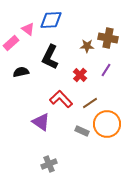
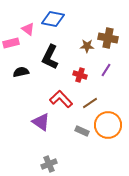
blue diamond: moved 2 px right, 1 px up; rotated 15 degrees clockwise
pink rectangle: rotated 28 degrees clockwise
red cross: rotated 24 degrees counterclockwise
orange circle: moved 1 px right, 1 px down
